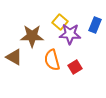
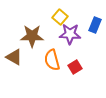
yellow square: moved 5 px up
